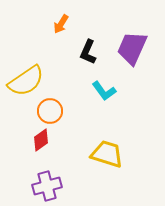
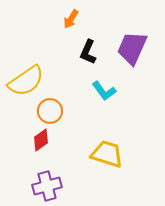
orange arrow: moved 10 px right, 5 px up
